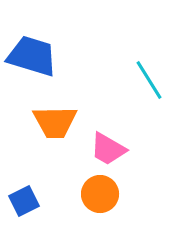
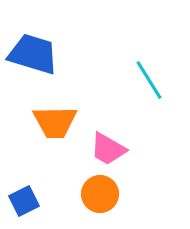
blue trapezoid: moved 1 px right, 2 px up
